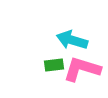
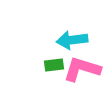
cyan arrow: rotated 24 degrees counterclockwise
